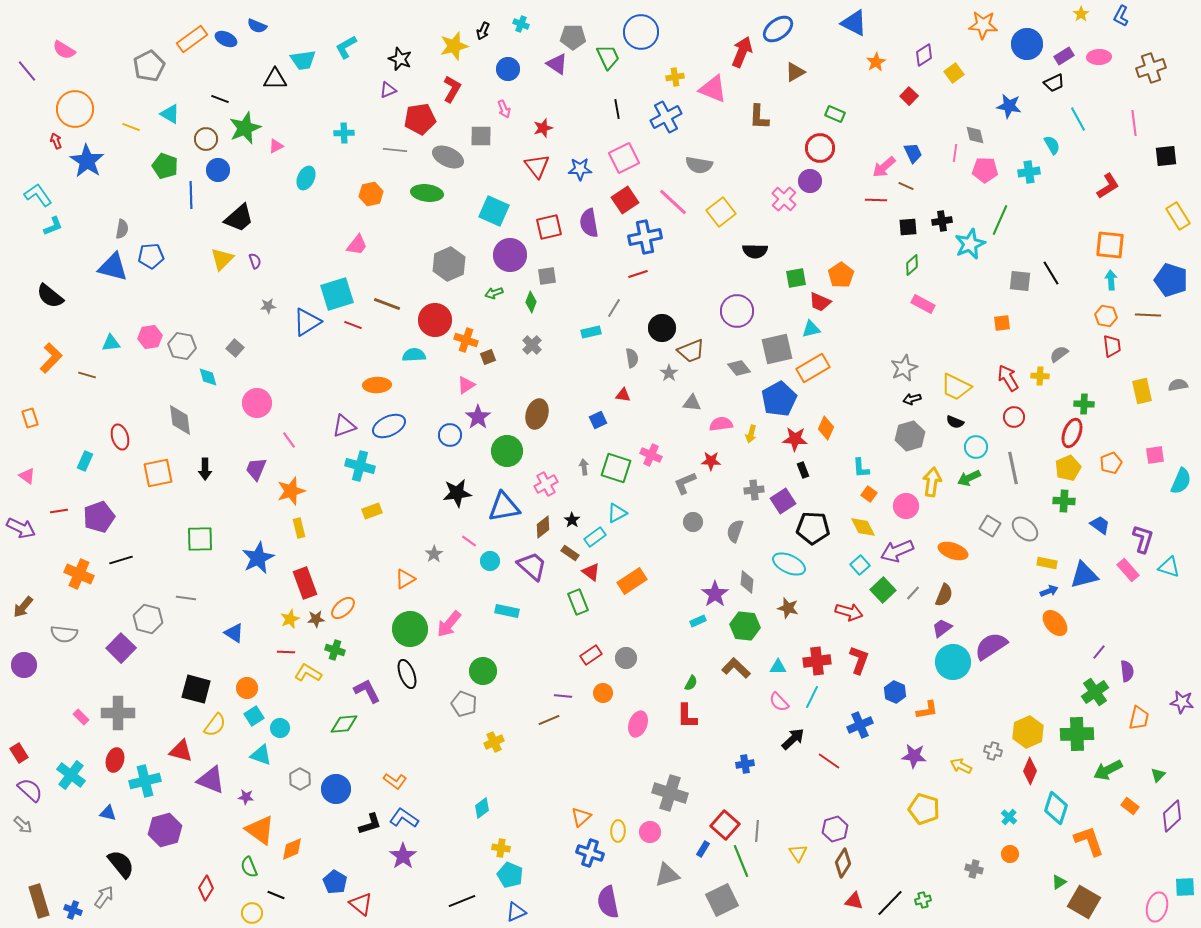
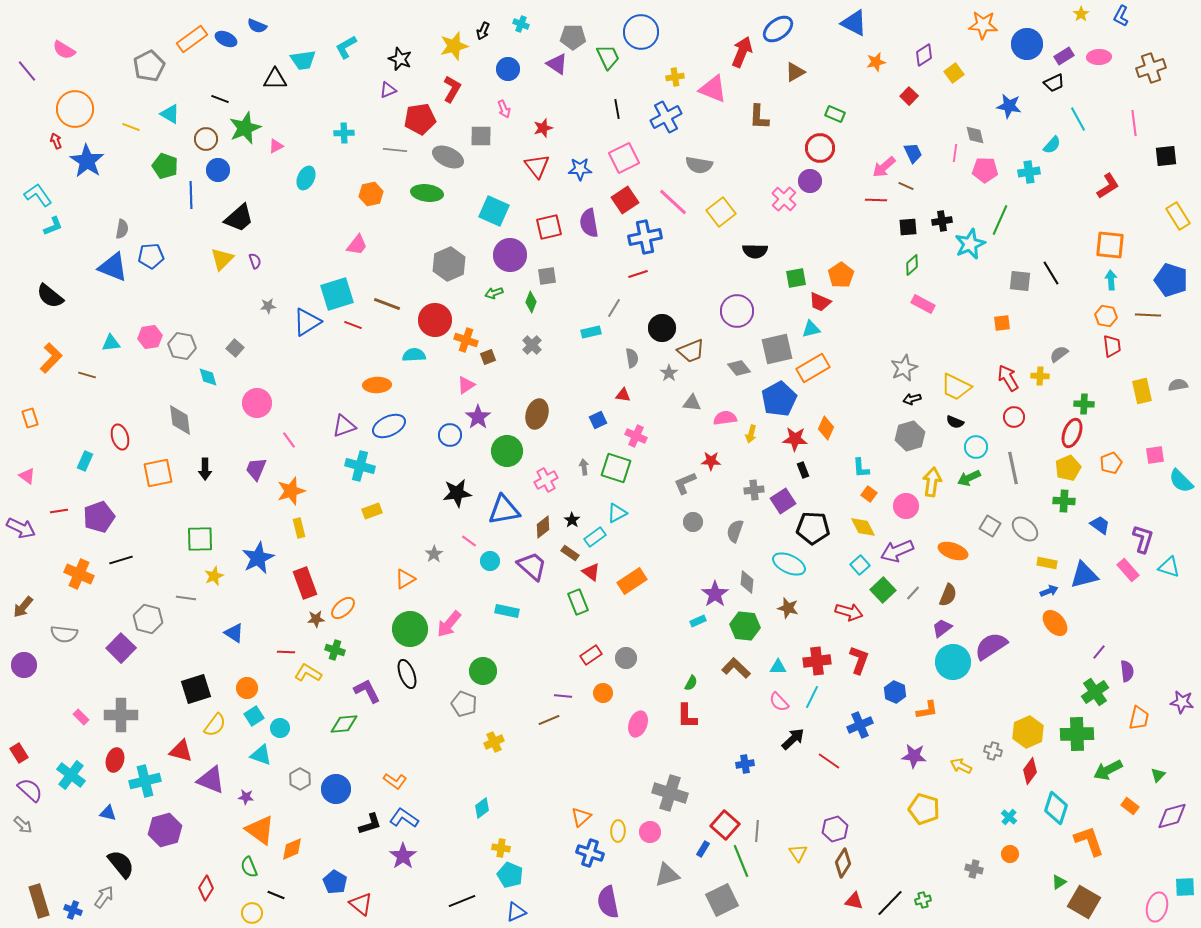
orange star at (876, 62): rotated 18 degrees clockwise
cyan semicircle at (1052, 145): rotated 72 degrees clockwise
blue triangle at (113, 267): rotated 8 degrees clockwise
pink semicircle at (721, 424): moved 4 px right, 6 px up
pink cross at (651, 455): moved 15 px left, 19 px up
cyan semicircle at (1181, 481): rotated 112 degrees clockwise
pink cross at (546, 484): moved 4 px up
blue triangle at (504, 507): moved 3 px down
brown semicircle at (944, 595): moved 4 px right
yellow star at (290, 619): moved 76 px left, 43 px up
black square at (196, 689): rotated 32 degrees counterclockwise
gray cross at (118, 713): moved 3 px right, 2 px down
red diamond at (1030, 771): rotated 12 degrees clockwise
purple diamond at (1172, 816): rotated 28 degrees clockwise
